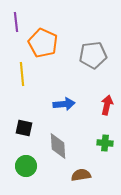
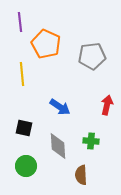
purple line: moved 4 px right
orange pentagon: moved 3 px right, 1 px down
gray pentagon: moved 1 px left, 1 px down
blue arrow: moved 4 px left, 3 px down; rotated 40 degrees clockwise
green cross: moved 14 px left, 2 px up
brown semicircle: rotated 84 degrees counterclockwise
